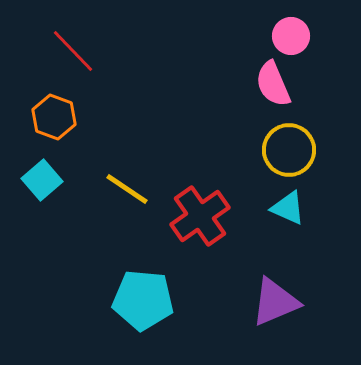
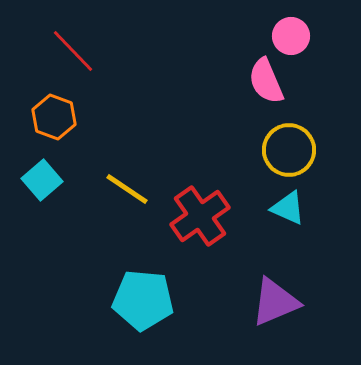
pink semicircle: moved 7 px left, 3 px up
